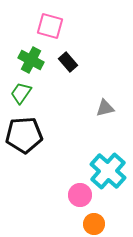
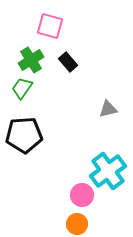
green cross: rotated 30 degrees clockwise
green trapezoid: moved 1 px right, 5 px up
gray triangle: moved 3 px right, 1 px down
cyan cross: rotated 12 degrees clockwise
pink circle: moved 2 px right
orange circle: moved 17 px left
